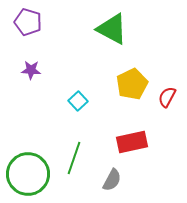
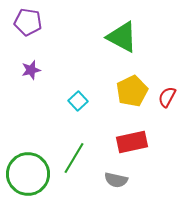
purple pentagon: rotated 8 degrees counterclockwise
green triangle: moved 10 px right, 8 px down
purple star: rotated 18 degrees counterclockwise
yellow pentagon: moved 7 px down
green line: rotated 12 degrees clockwise
gray semicircle: moved 4 px right; rotated 75 degrees clockwise
